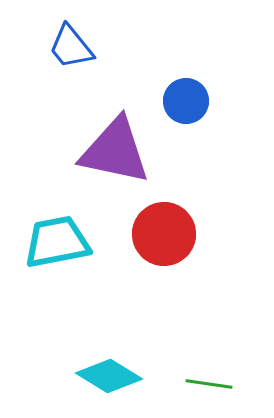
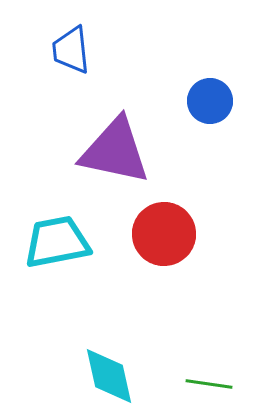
blue trapezoid: moved 3 px down; rotated 33 degrees clockwise
blue circle: moved 24 px right
cyan diamond: rotated 46 degrees clockwise
